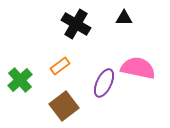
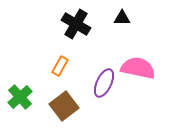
black triangle: moved 2 px left
orange rectangle: rotated 24 degrees counterclockwise
green cross: moved 17 px down
